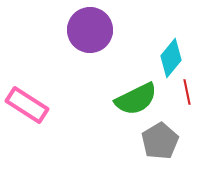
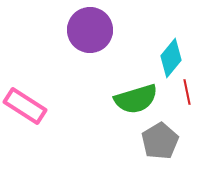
green semicircle: rotated 9 degrees clockwise
pink rectangle: moved 2 px left, 1 px down
